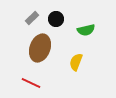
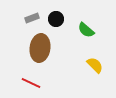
gray rectangle: rotated 24 degrees clockwise
green semicircle: rotated 54 degrees clockwise
brown ellipse: rotated 12 degrees counterclockwise
yellow semicircle: moved 19 px right, 3 px down; rotated 114 degrees clockwise
